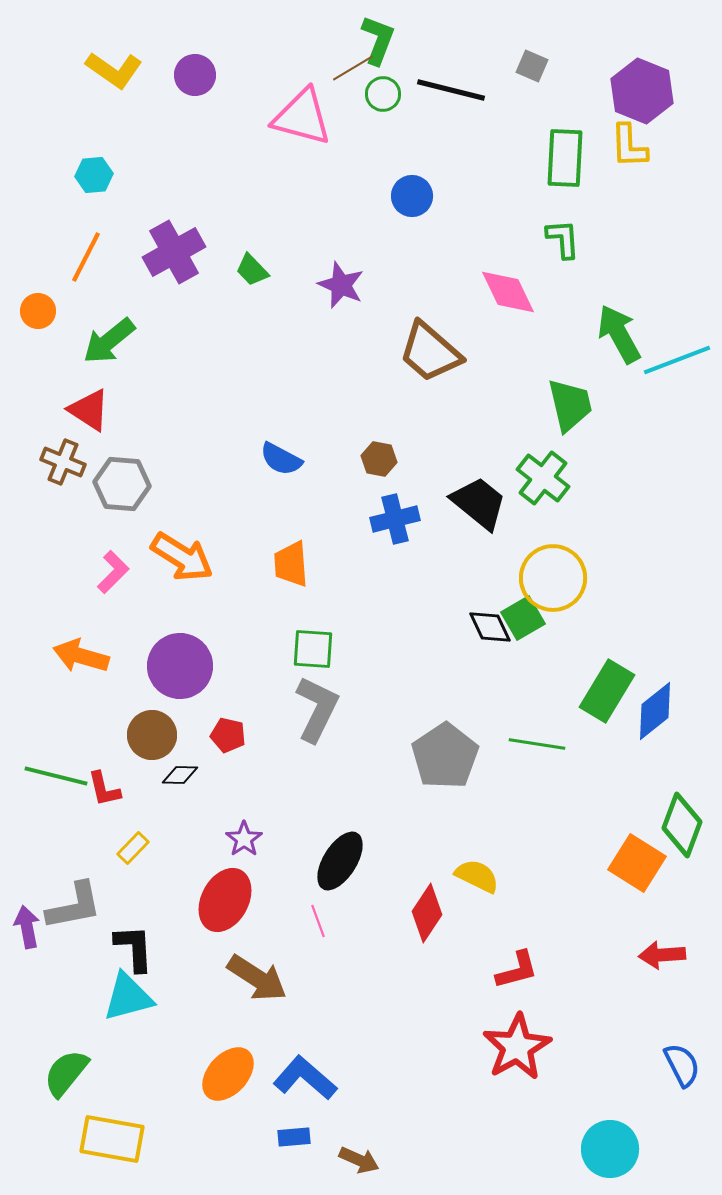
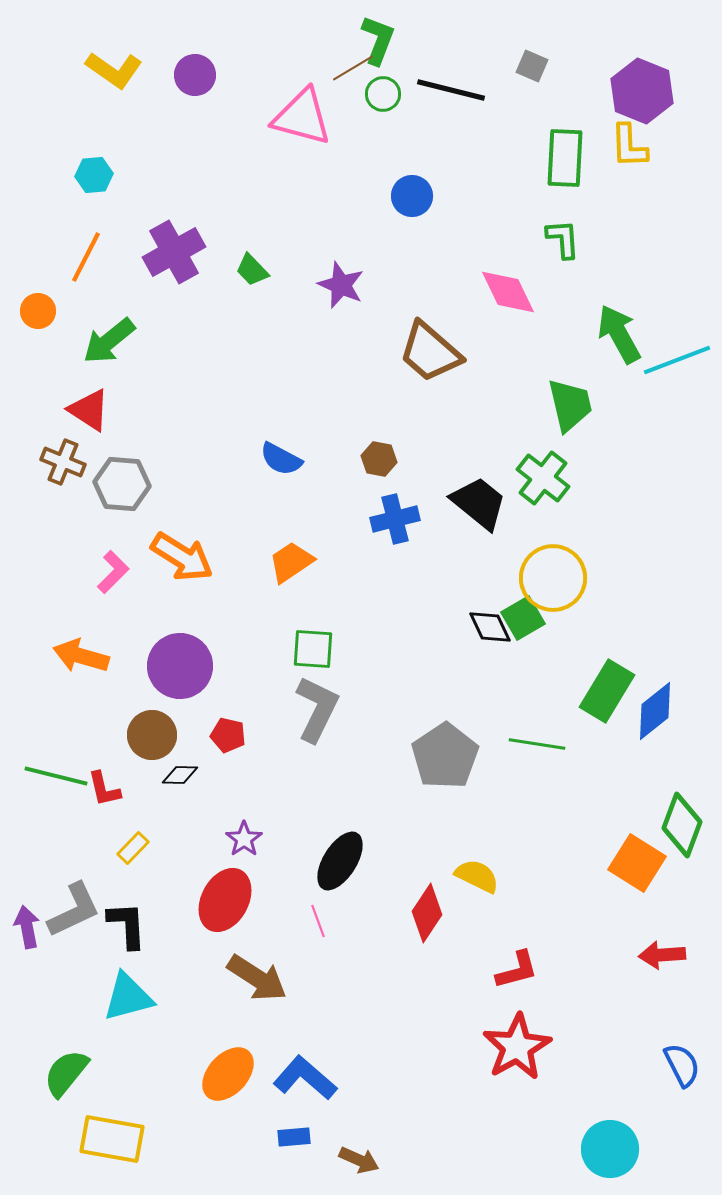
orange trapezoid at (291, 564): moved 2 px up; rotated 60 degrees clockwise
gray L-shape at (74, 906): moved 4 px down; rotated 14 degrees counterclockwise
black L-shape at (134, 948): moved 7 px left, 23 px up
